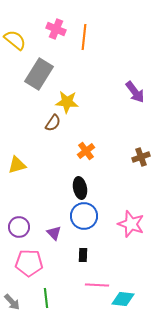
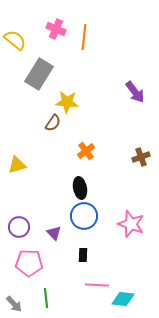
gray arrow: moved 2 px right, 2 px down
